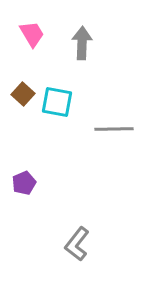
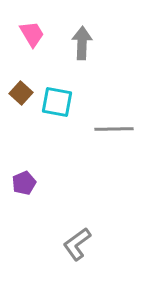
brown square: moved 2 px left, 1 px up
gray L-shape: rotated 16 degrees clockwise
